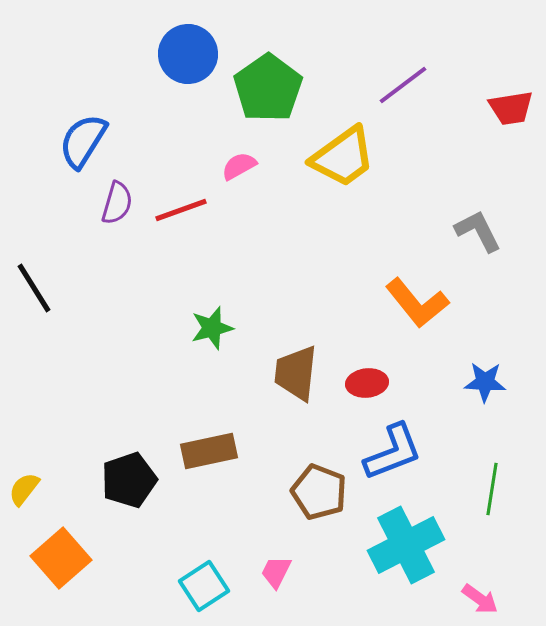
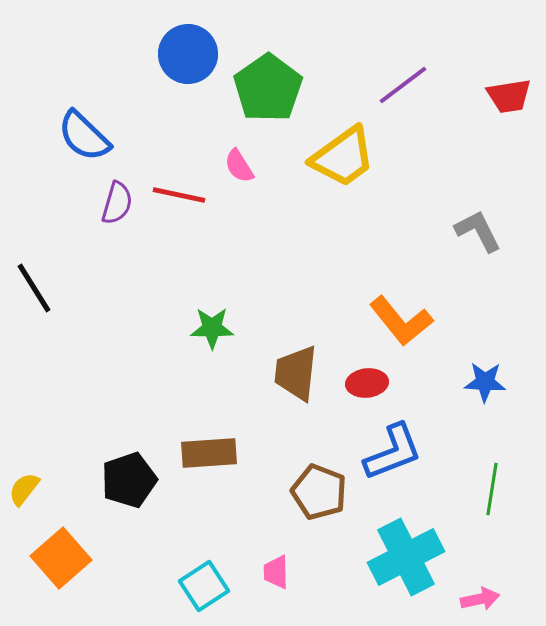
red trapezoid: moved 2 px left, 12 px up
blue semicircle: moved 1 px right, 5 px up; rotated 78 degrees counterclockwise
pink semicircle: rotated 93 degrees counterclockwise
red line: moved 2 px left, 15 px up; rotated 32 degrees clockwise
orange L-shape: moved 16 px left, 18 px down
green star: rotated 15 degrees clockwise
brown rectangle: moved 2 px down; rotated 8 degrees clockwise
cyan cross: moved 12 px down
pink trapezoid: rotated 27 degrees counterclockwise
pink arrow: rotated 48 degrees counterclockwise
